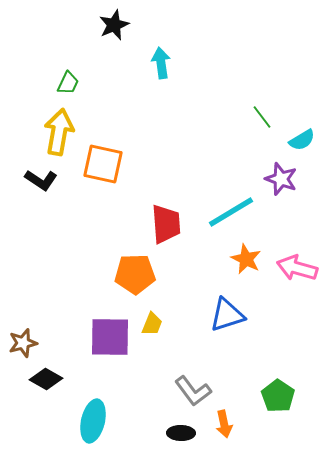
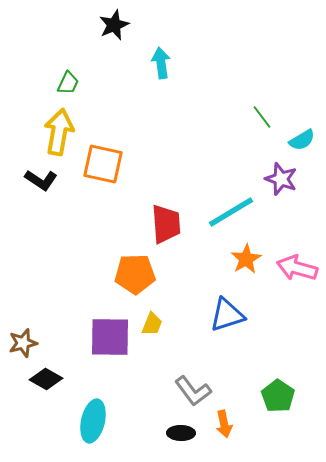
orange star: rotated 16 degrees clockwise
